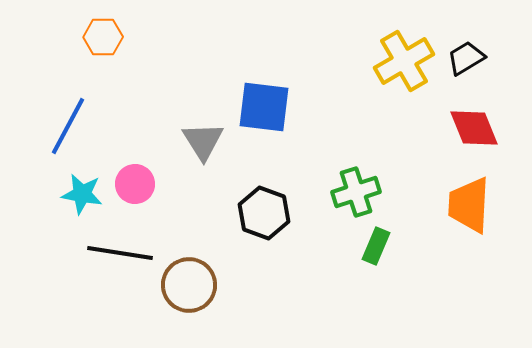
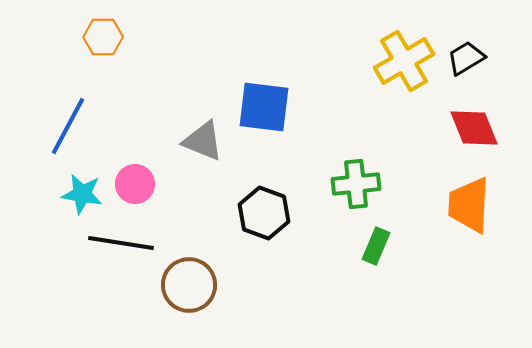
gray triangle: rotated 36 degrees counterclockwise
green cross: moved 8 px up; rotated 12 degrees clockwise
black line: moved 1 px right, 10 px up
